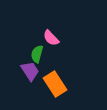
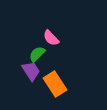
green semicircle: rotated 30 degrees clockwise
purple trapezoid: moved 1 px right
